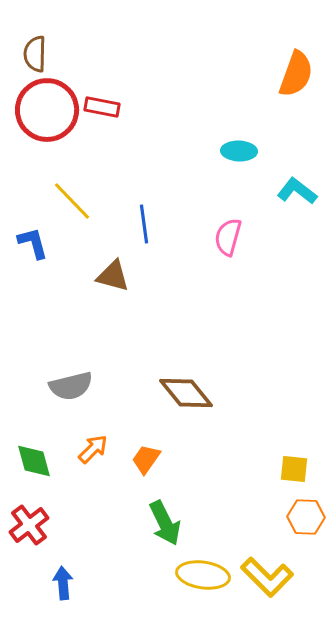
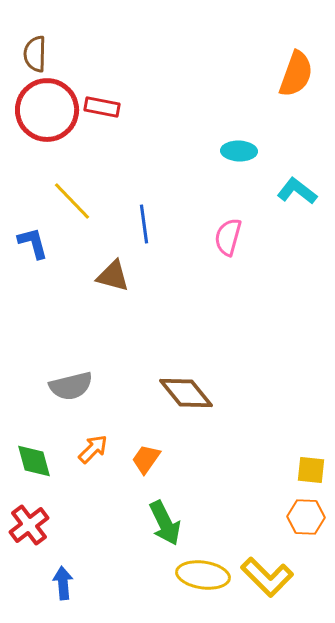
yellow square: moved 17 px right, 1 px down
